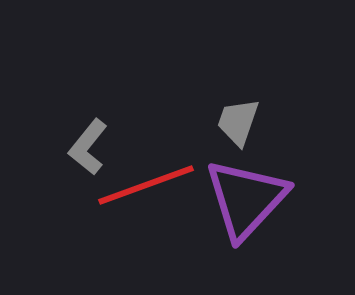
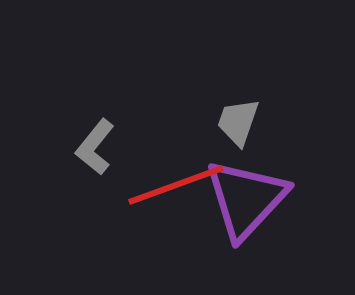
gray L-shape: moved 7 px right
red line: moved 30 px right
